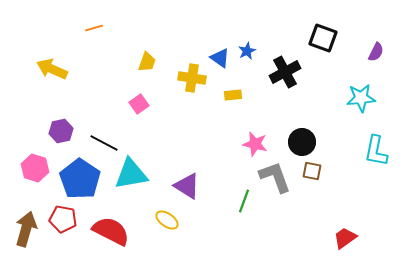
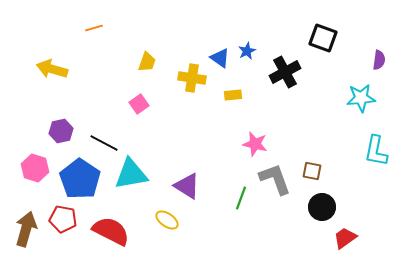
purple semicircle: moved 3 px right, 8 px down; rotated 18 degrees counterclockwise
yellow arrow: rotated 8 degrees counterclockwise
black circle: moved 20 px right, 65 px down
gray L-shape: moved 2 px down
green line: moved 3 px left, 3 px up
